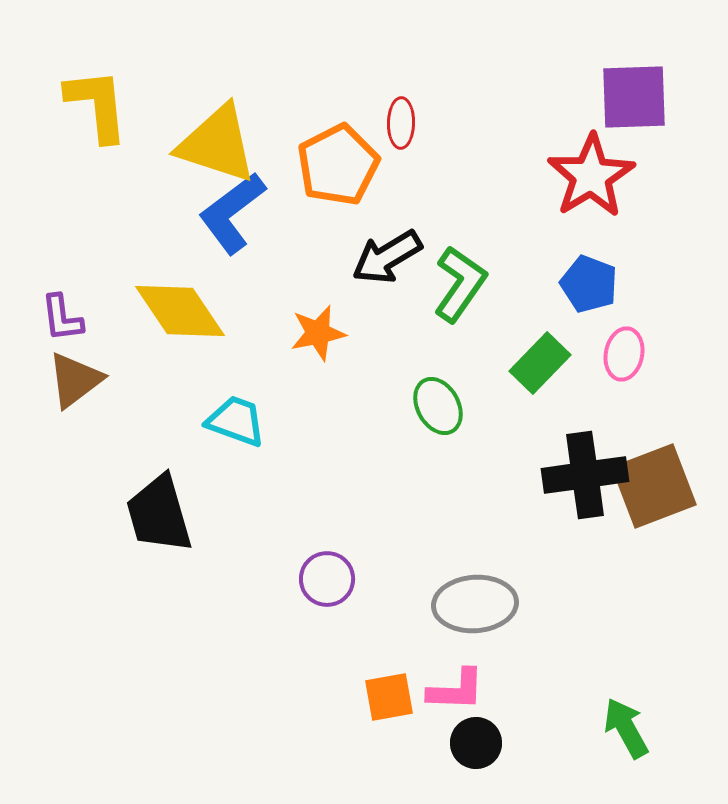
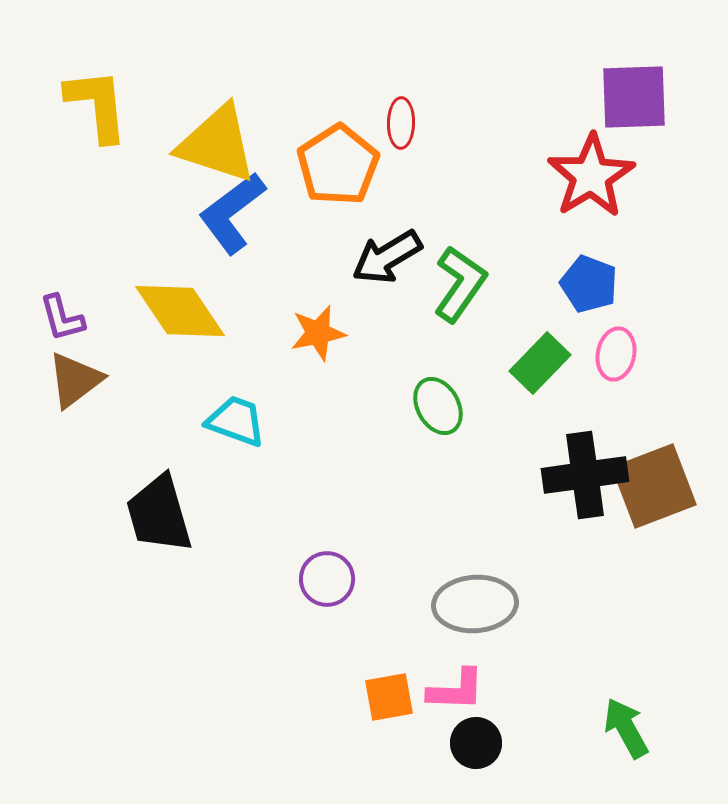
orange pentagon: rotated 6 degrees counterclockwise
purple L-shape: rotated 8 degrees counterclockwise
pink ellipse: moved 8 px left
